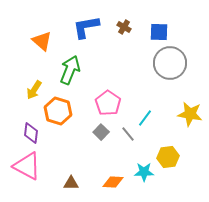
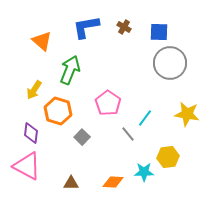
yellow star: moved 3 px left
gray square: moved 19 px left, 5 px down
